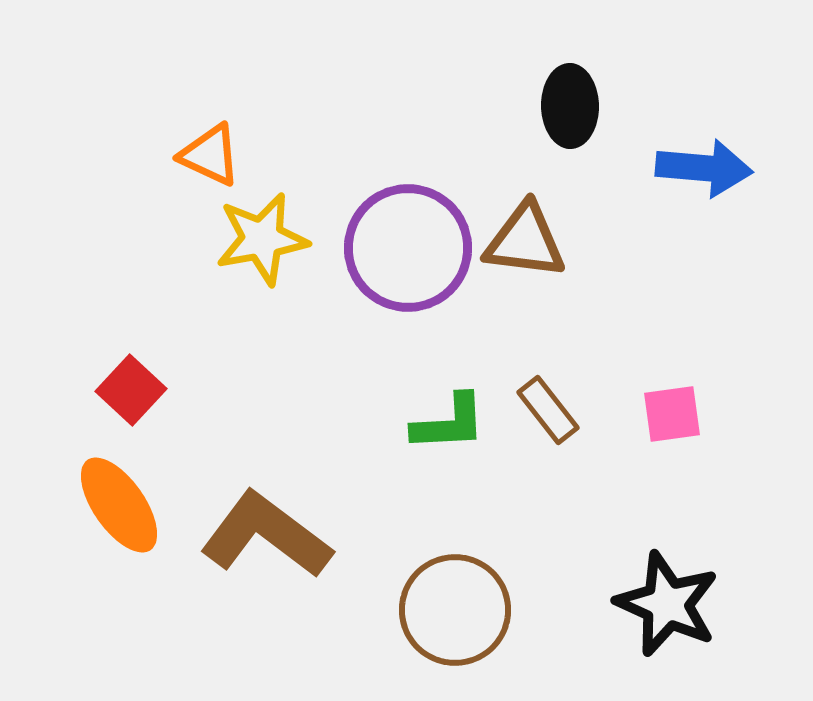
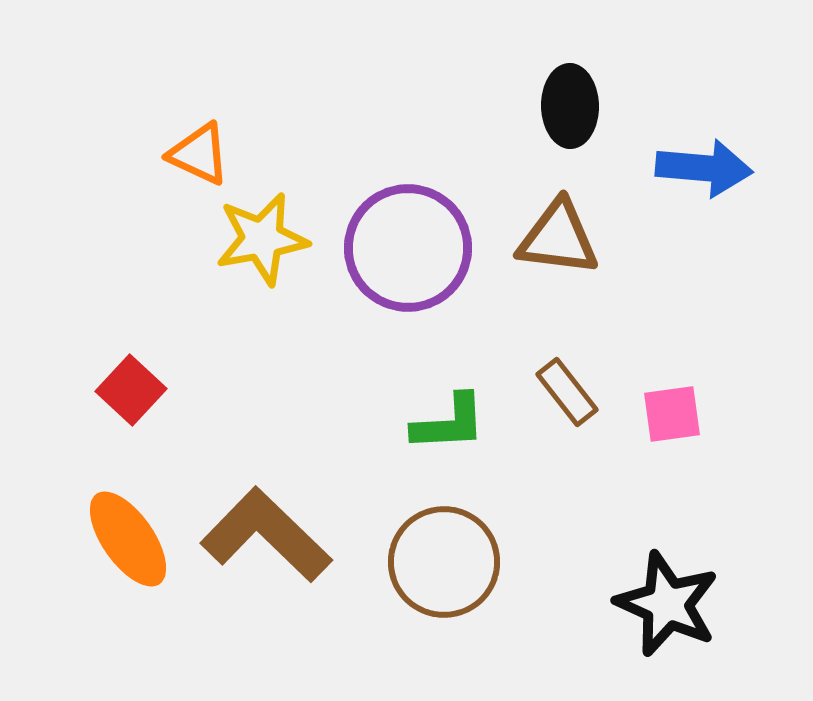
orange triangle: moved 11 px left, 1 px up
brown triangle: moved 33 px right, 3 px up
brown rectangle: moved 19 px right, 18 px up
orange ellipse: moved 9 px right, 34 px down
brown L-shape: rotated 7 degrees clockwise
brown circle: moved 11 px left, 48 px up
